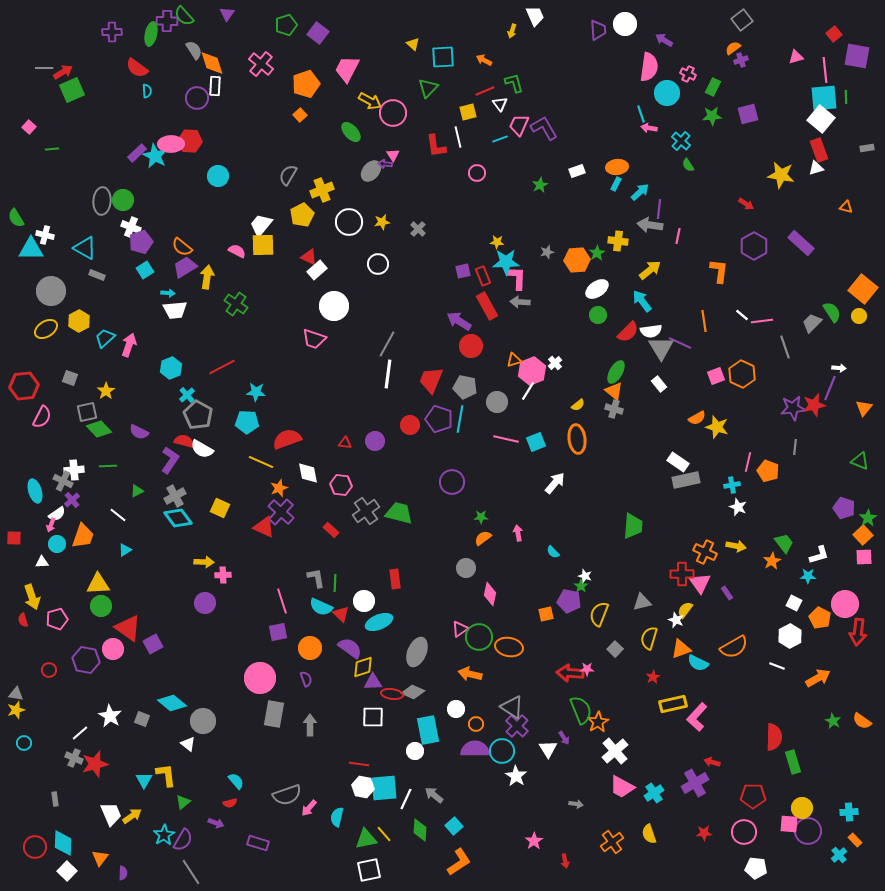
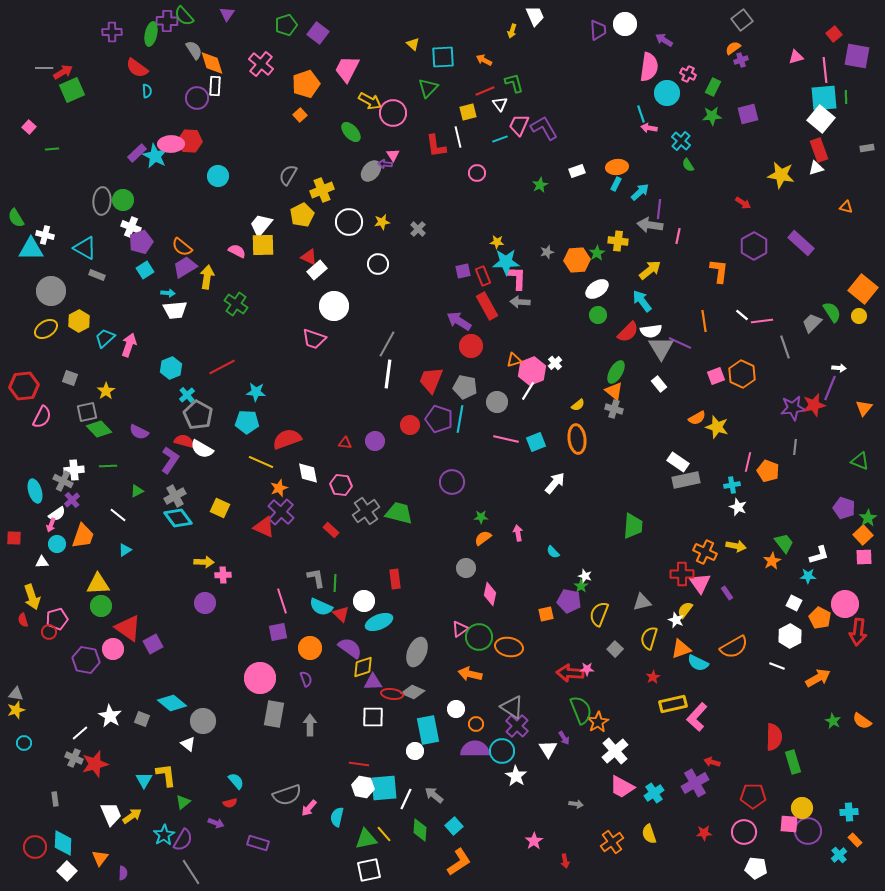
red arrow at (746, 204): moved 3 px left, 1 px up
red circle at (49, 670): moved 38 px up
